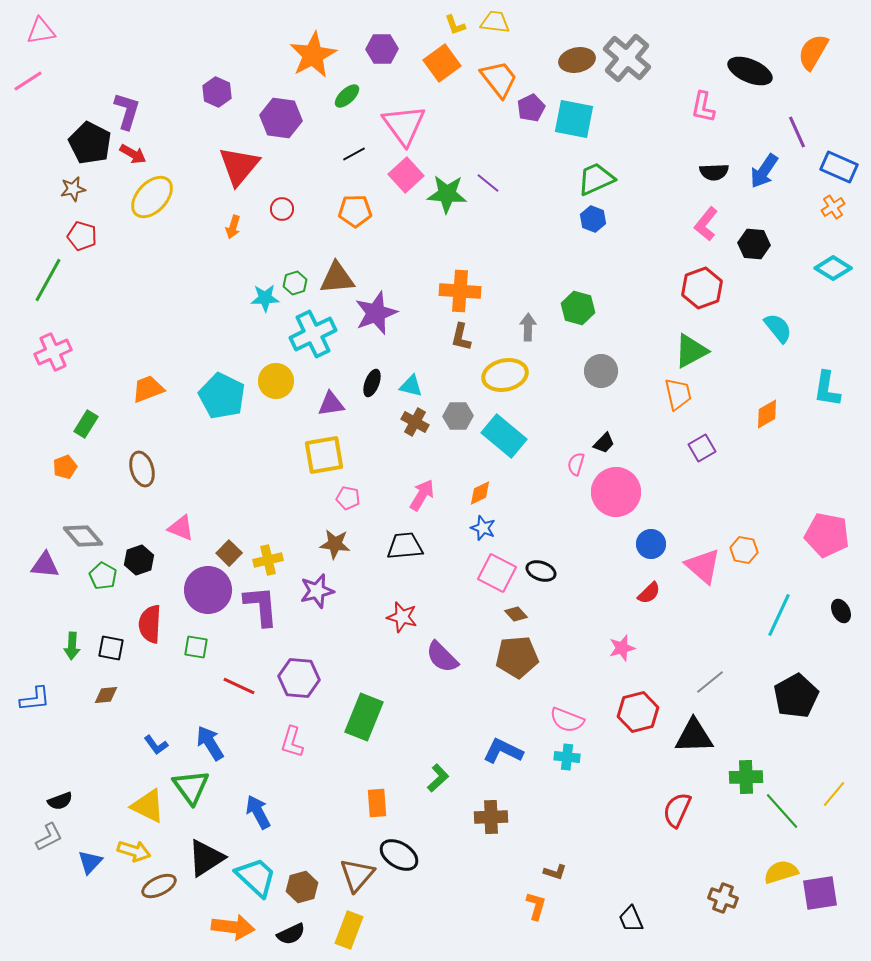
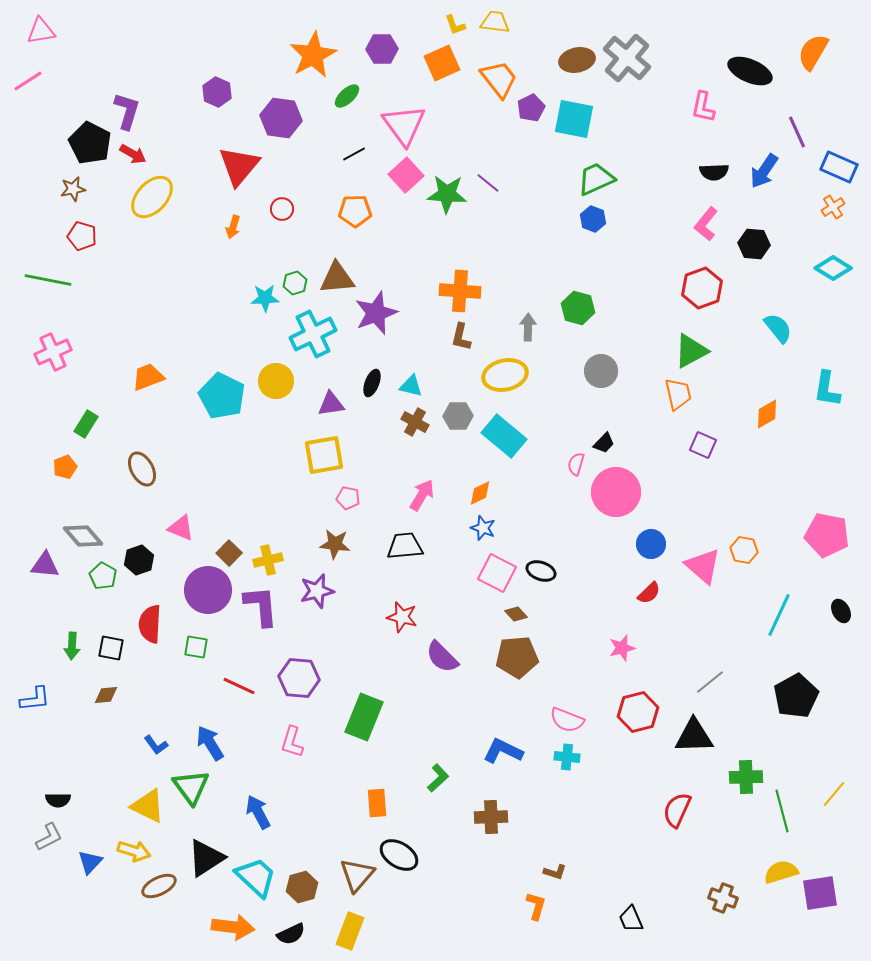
orange square at (442, 63): rotated 12 degrees clockwise
green line at (48, 280): rotated 72 degrees clockwise
orange trapezoid at (148, 389): moved 12 px up
purple square at (702, 448): moved 1 px right, 3 px up; rotated 36 degrees counterclockwise
brown ellipse at (142, 469): rotated 12 degrees counterclockwise
black semicircle at (60, 801): moved 2 px left, 1 px up; rotated 20 degrees clockwise
green line at (782, 811): rotated 27 degrees clockwise
yellow rectangle at (349, 930): moved 1 px right, 1 px down
